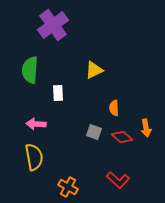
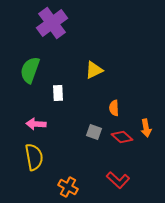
purple cross: moved 1 px left, 2 px up
green semicircle: rotated 16 degrees clockwise
